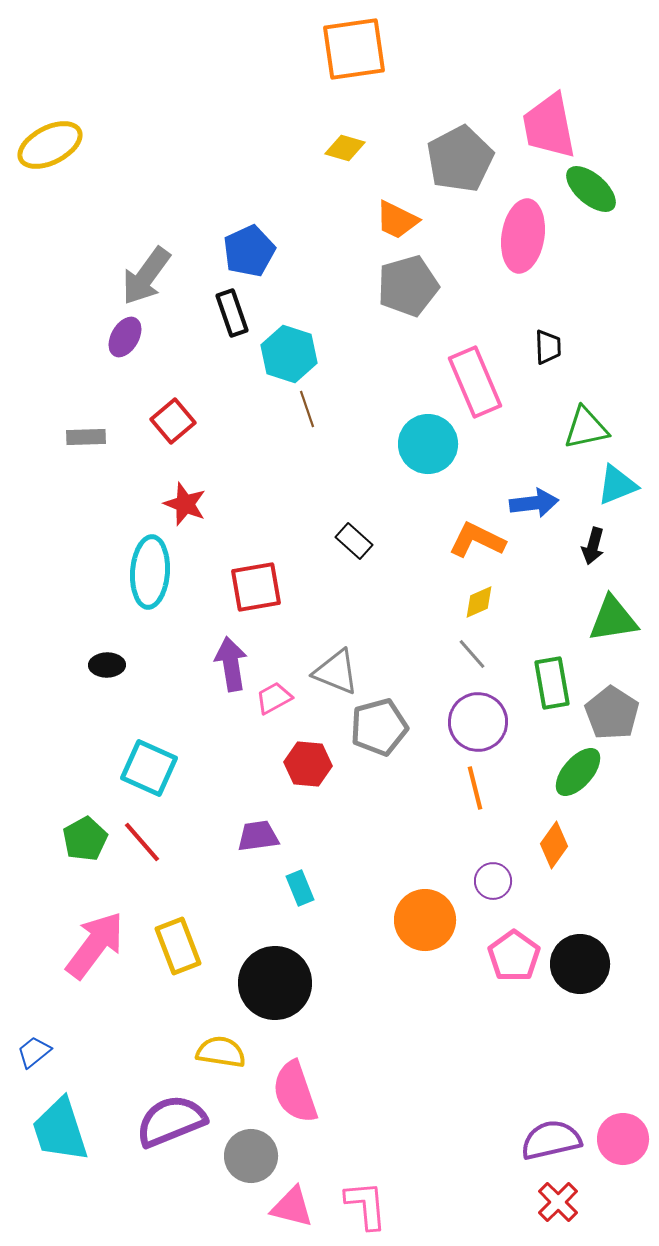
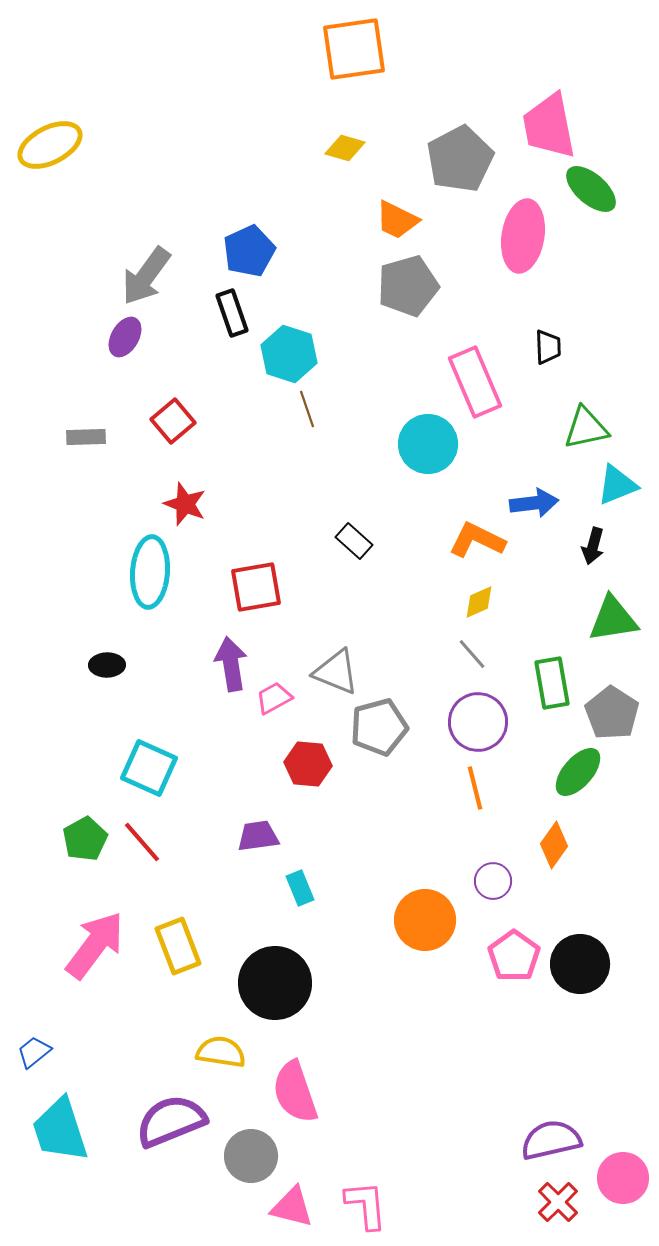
pink circle at (623, 1139): moved 39 px down
